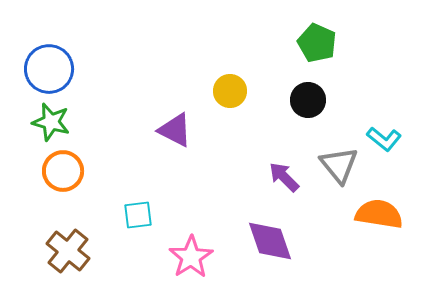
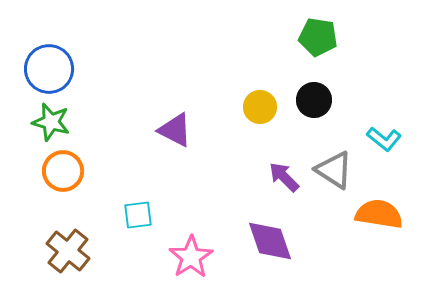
green pentagon: moved 1 px right, 6 px up; rotated 15 degrees counterclockwise
yellow circle: moved 30 px right, 16 px down
black circle: moved 6 px right
gray triangle: moved 5 px left, 5 px down; rotated 18 degrees counterclockwise
